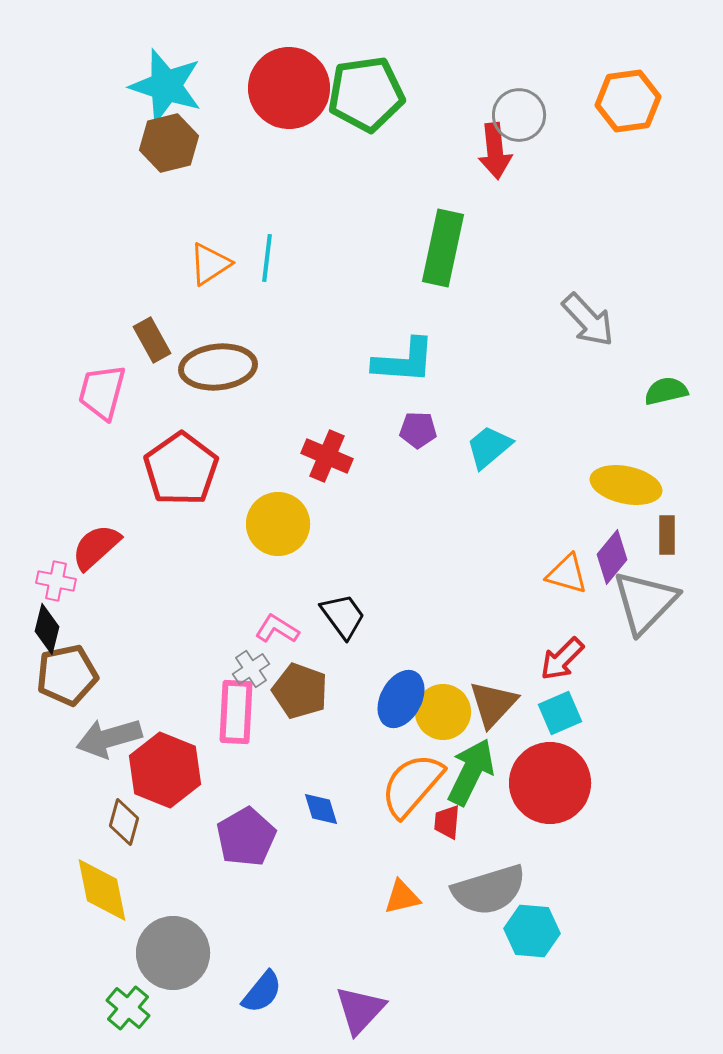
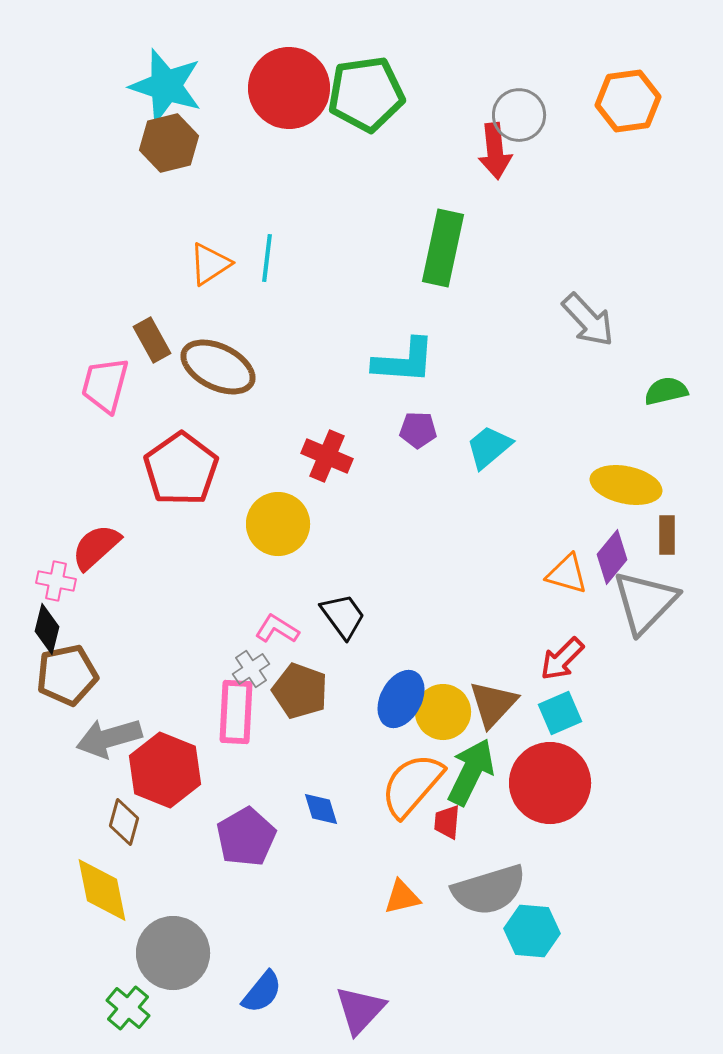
brown ellipse at (218, 367): rotated 32 degrees clockwise
pink trapezoid at (102, 392): moved 3 px right, 7 px up
